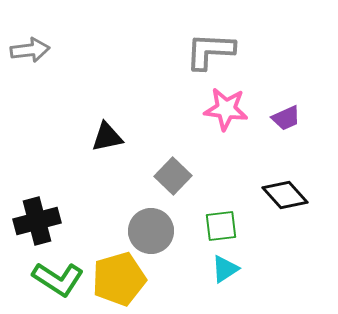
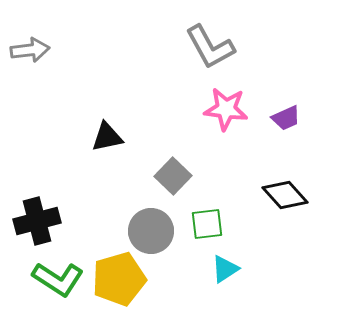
gray L-shape: moved 4 px up; rotated 122 degrees counterclockwise
green square: moved 14 px left, 2 px up
